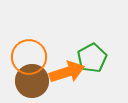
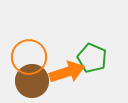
green pentagon: rotated 20 degrees counterclockwise
